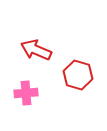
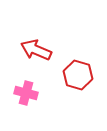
pink cross: rotated 20 degrees clockwise
